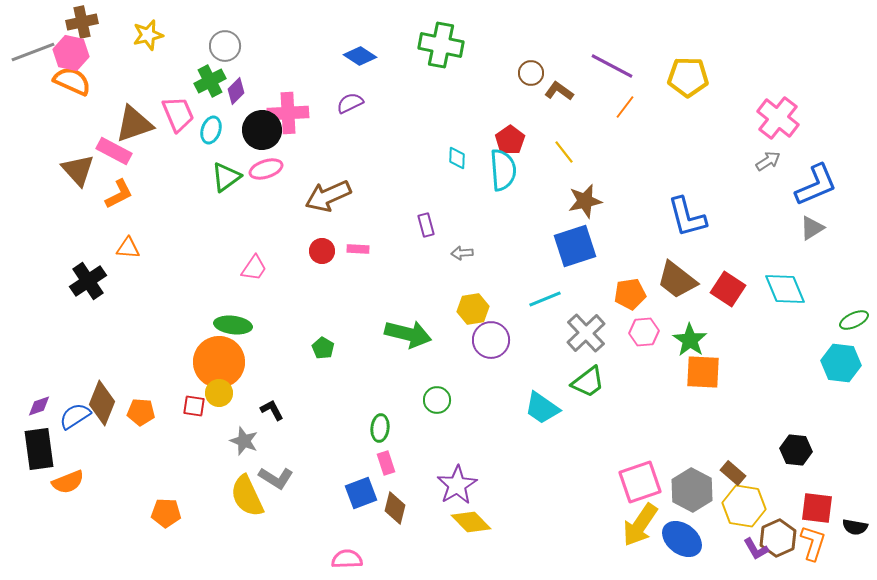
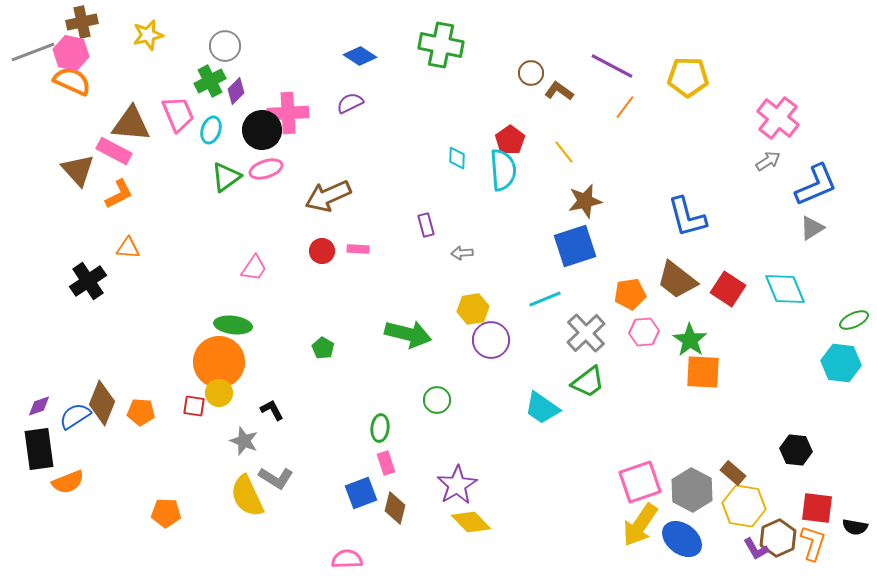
brown triangle at (134, 124): moved 3 px left; rotated 24 degrees clockwise
